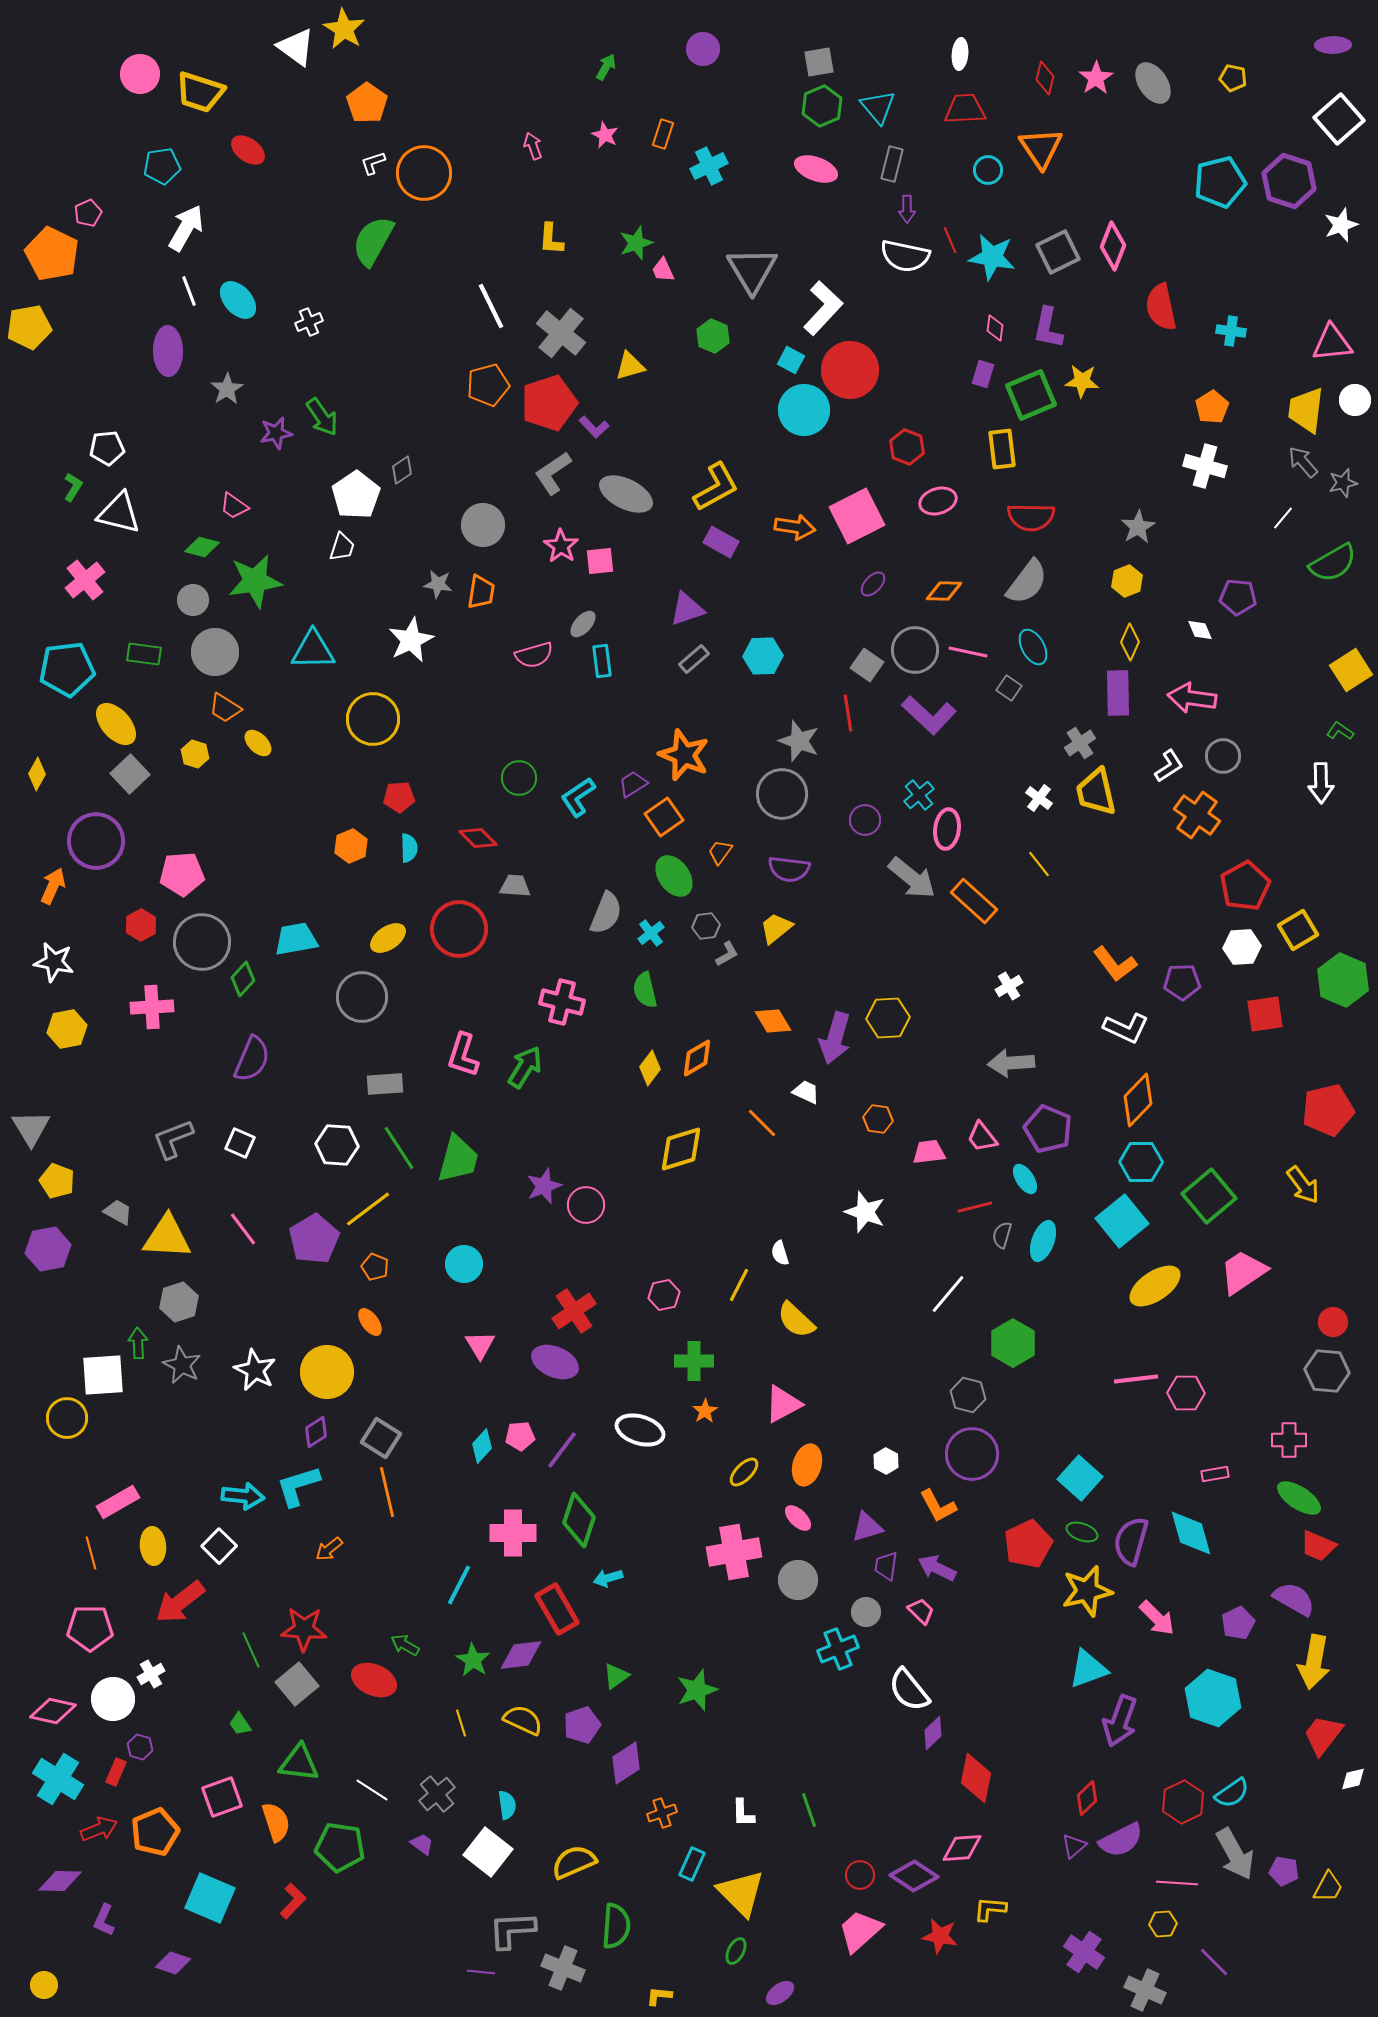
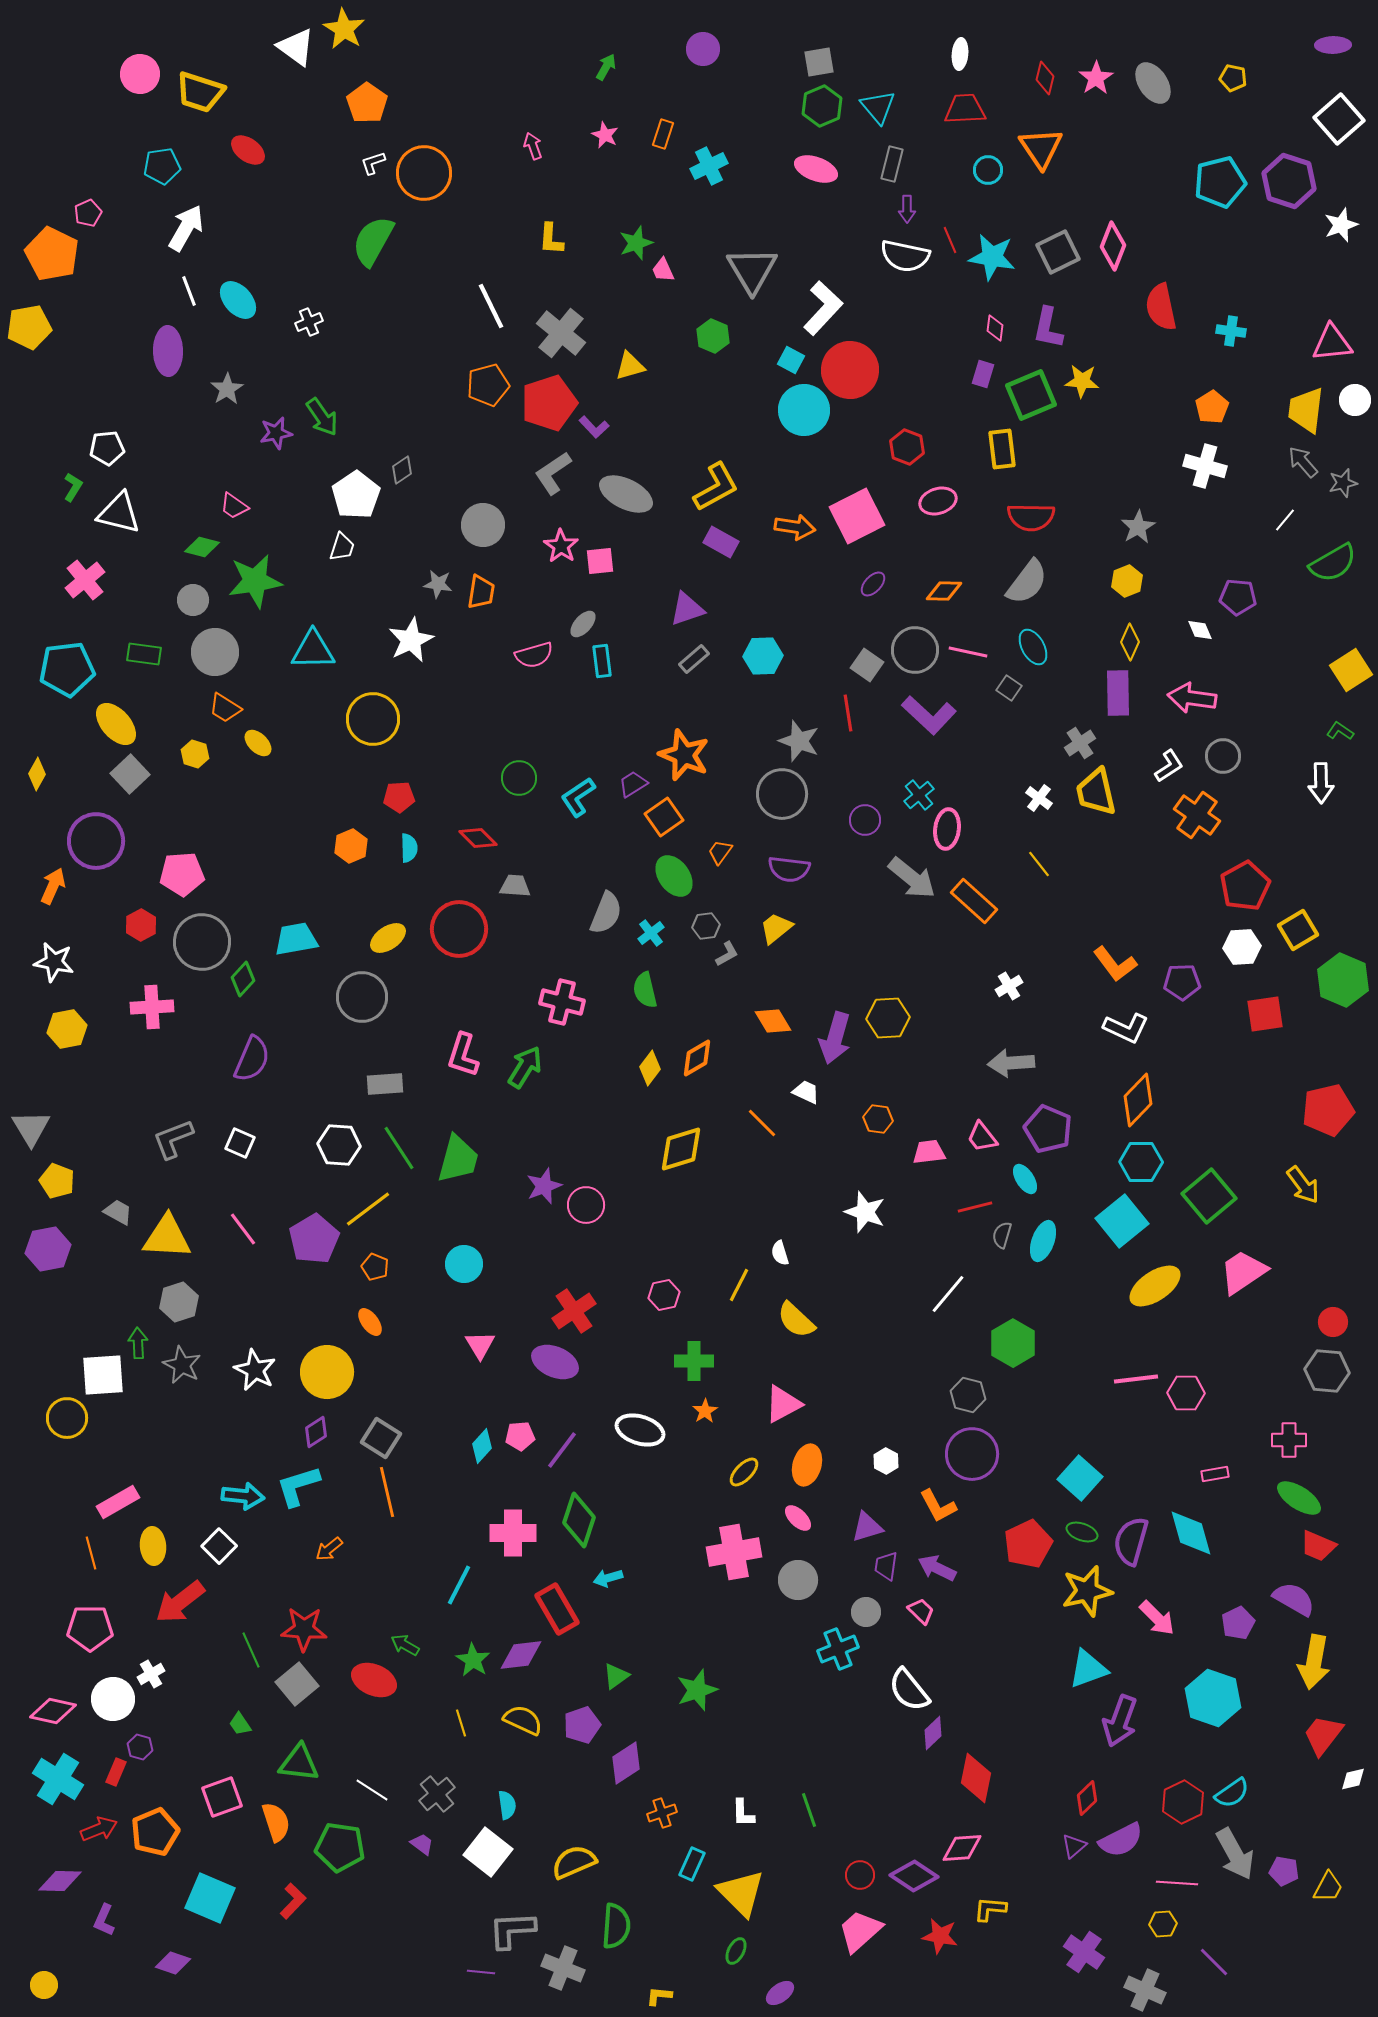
white line at (1283, 518): moved 2 px right, 2 px down
white hexagon at (337, 1145): moved 2 px right
